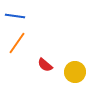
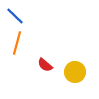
blue line: rotated 36 degrees clockwise
orange line: rotated 20 degrees counterclockwise
